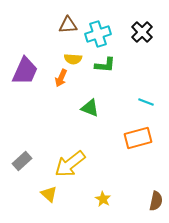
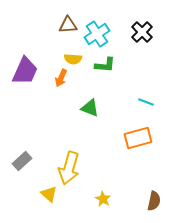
cyan cross: moved 1 px left; rotated 15 degrees counterclockwise
yellow arrow: moved 1 px left, 4 px down; rotated 36 degrees counterclockwise
brown semicircle: moved 2 px left
